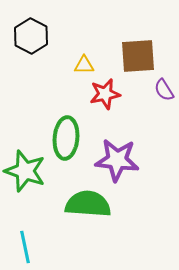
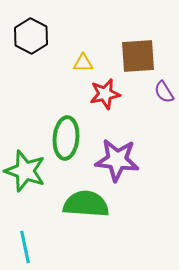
yellow triangle: moved 1 px left, 2 px up
purple semicircle: moved 2 px down
green semicircle: moved 2 px left
